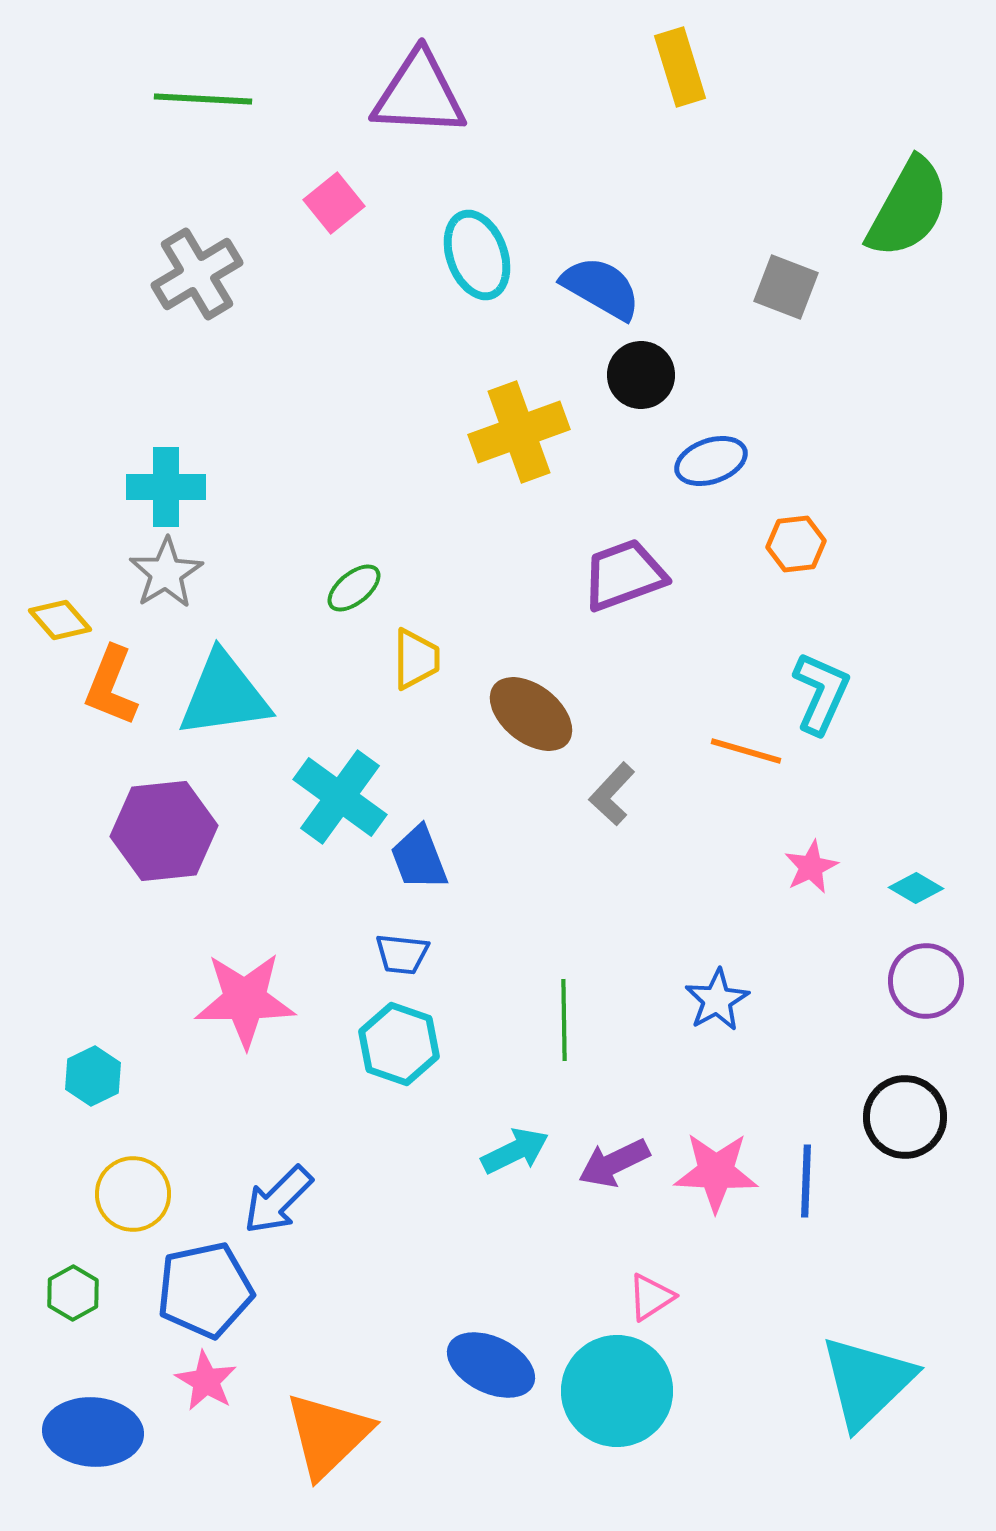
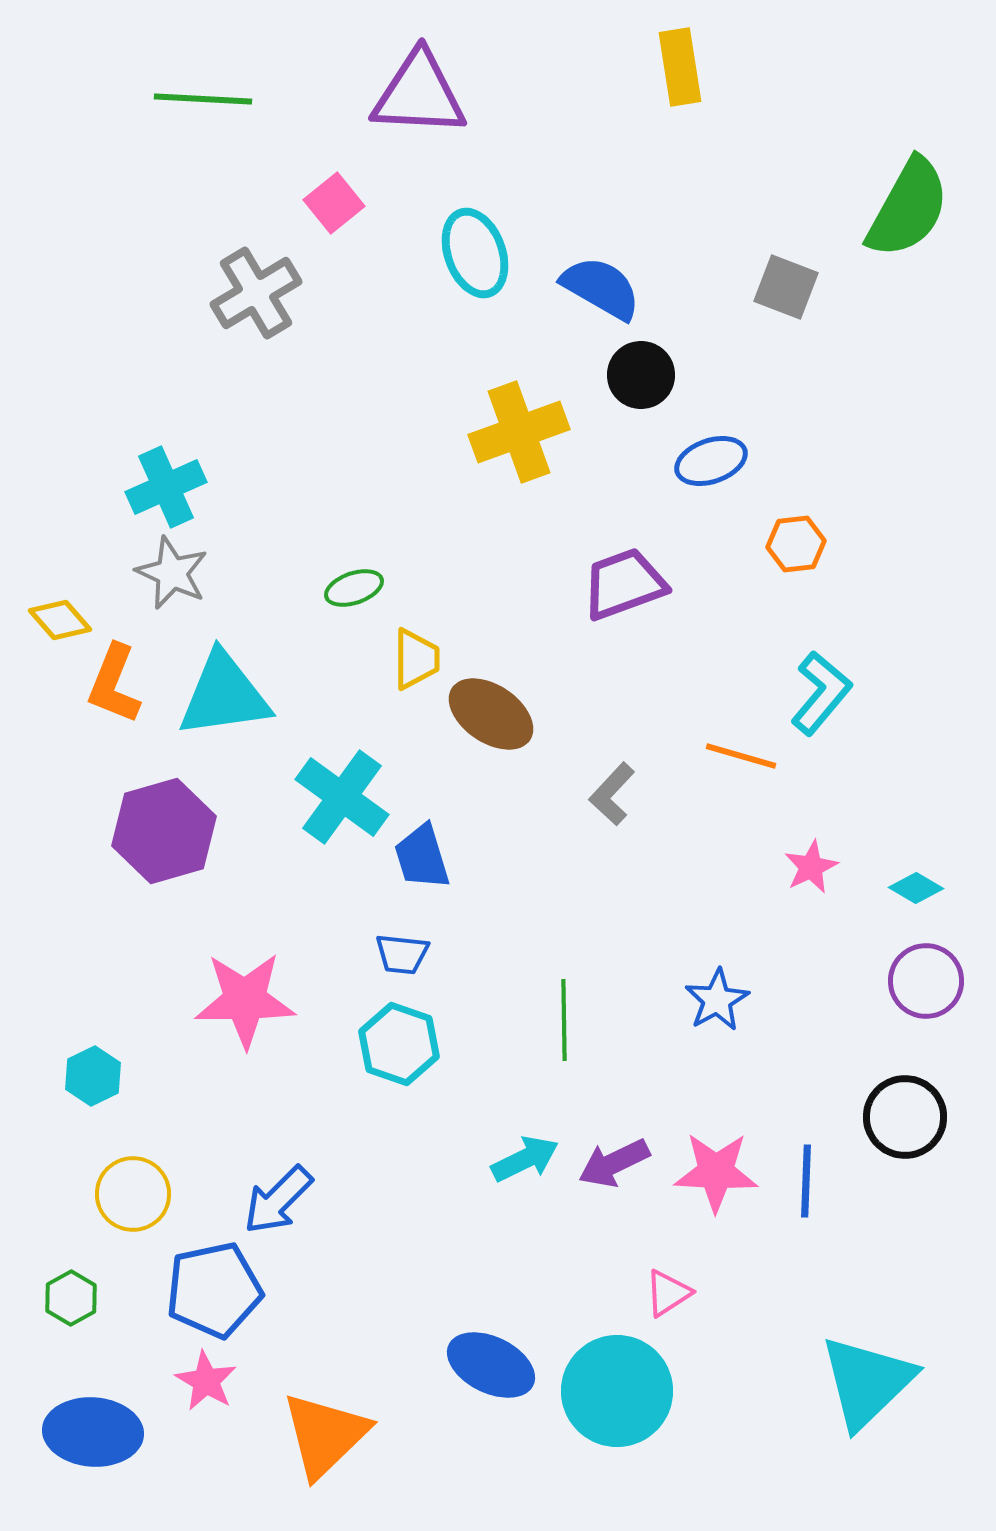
yellow rectangle at (680, 67): rotated 8 degrees clockwise
cyan ellipse at (477, 255): moved 2 px left, 2 px up
gray cross at (197, 274): moved 59 px right, 19 px down
cyan cross at (166, 487): rotated 24 degrees counterclockwise
gray star at (166, 573): moved 6 px right; rotated 16 degrees counterclockwise
purple trapezoid at (624, 575): moved 9 px down
green ellipse at (354, 588): rotated 20 degrees clockwise
orange L-shape at (111, 686): moved 3 px right, 2 px up
cyan L-shape at (821, 693): rotated 16 degrees clockwise
brown ellipse at (531, 714): moved 40 px left; rotated 4 degrees counterclockwise
orange line at (746, 751): moved 5 px left, 5 px down
cyan cross at (340, 797): moved 2 px right
purple hexagon at (164, 831): rotated 10 degrees counterclockwise
blue trapezoid at (419, 858): moved 3 px right, 1 px up; rotated 4 degrees clockwise
cyan arrow at (515, 1151): moved 10 px right, 8 px down
blue pentagon at (205, 1290): moved 9 px right
green hexagon at (73, 1293): moved 2 px left, 5 px down
pink triangle at (651, 1297): moved 17 px right, 4 px up
orange triangle at (328, 1435): moved 3 px left
